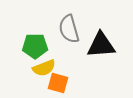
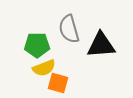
green pentagon: moved 2 px right, 1 px up
